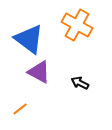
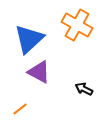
blue triangle: rotated 40 degrees clockwise
black arrow: moved 4 px right, 6 px down
